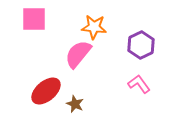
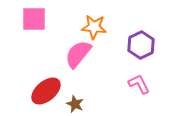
pink L-shape: rotated 10 degrees clockwise
